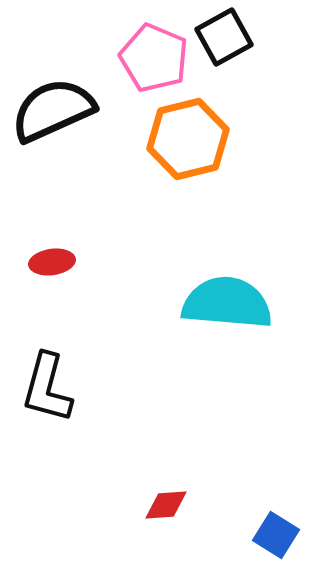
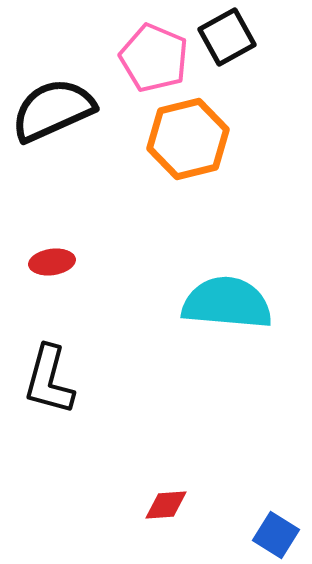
black square: moved 3 px right
black L-shape: moved 2 px right, 8 px up
